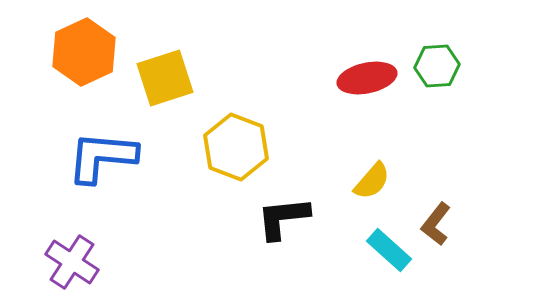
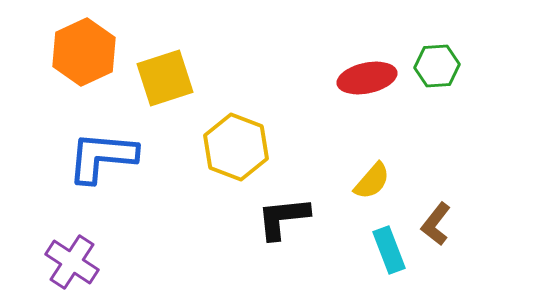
cyan rectangle: rotated 27 degrees clockwise
